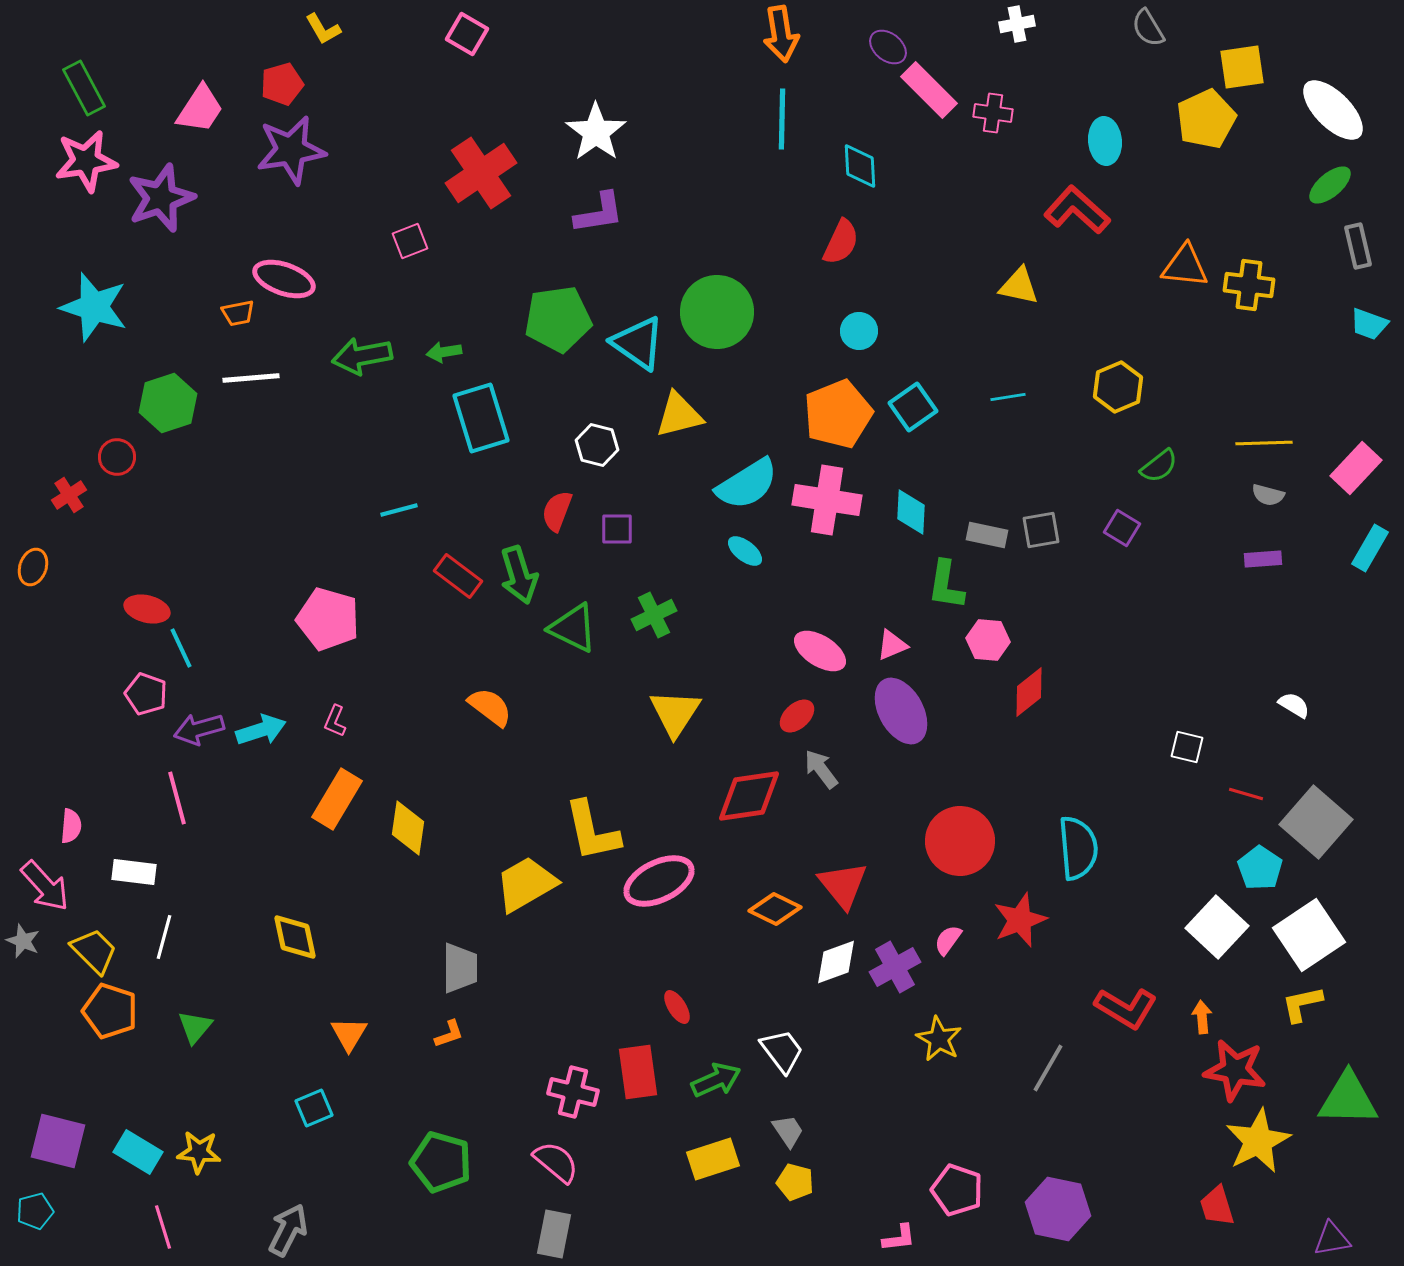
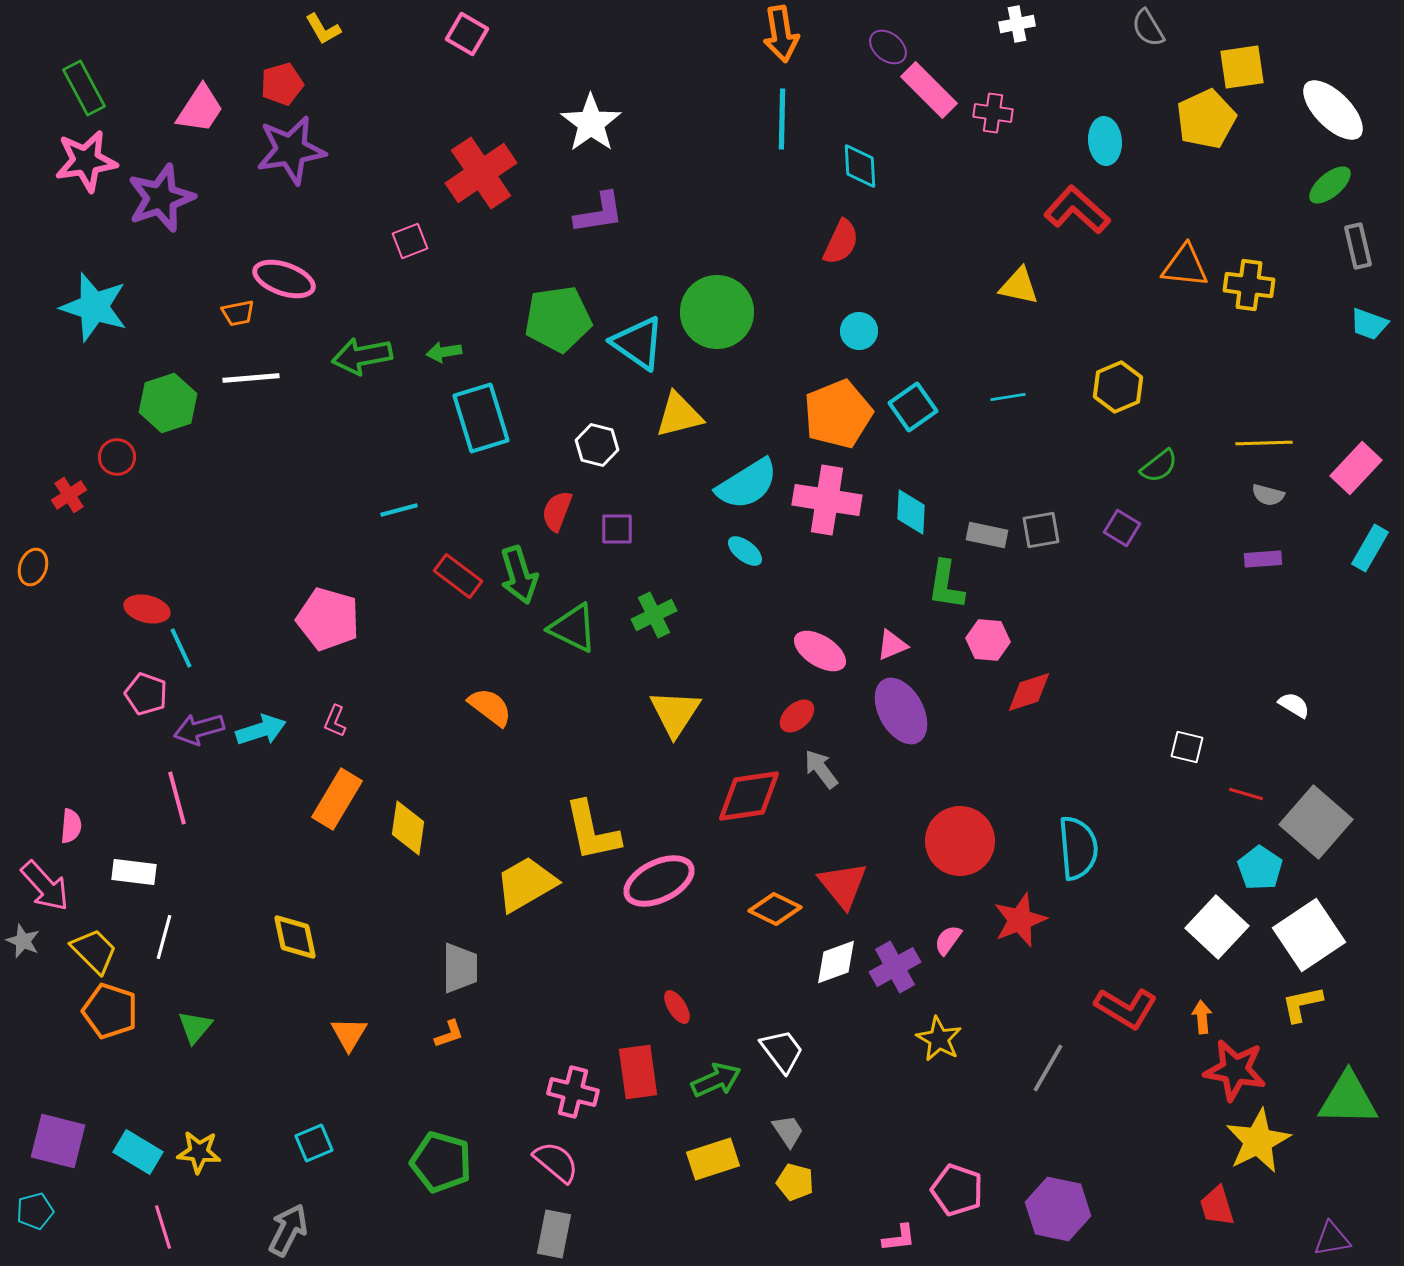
white star at (596, 132): moved 5 px left, 9 px up
red diamond at (1029, 692): rotated 21 degrees clockwise
cyan square at (314, 1108): moved 35 px down
